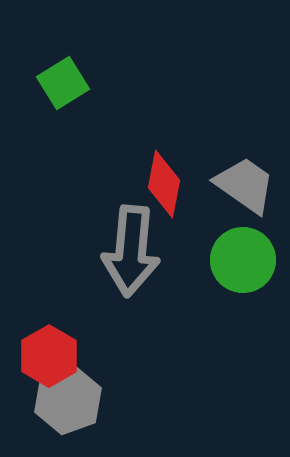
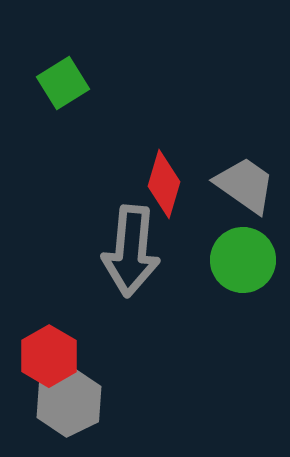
red diamond: rotated 6 degrees clockwise
gray hexagon: moved 1 px right, 2 px down; rotated 6 degrees counterclockwise
